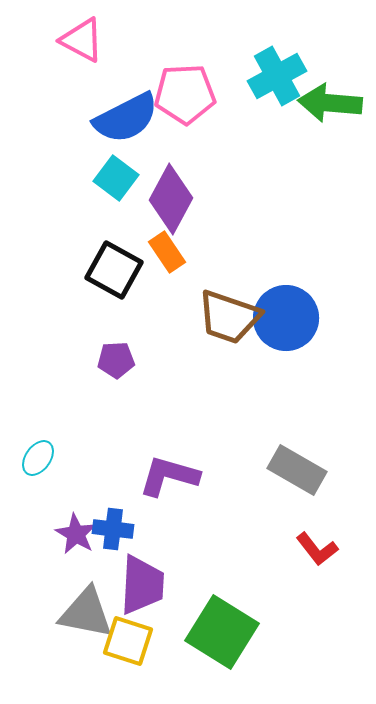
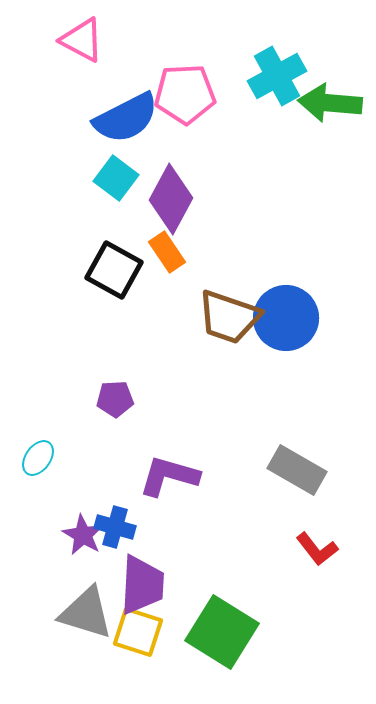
purple pentagon: moved 1 px left, 39 px down
blue cross: moved 2 px right, 2 px up; rotated 9 degrees clockwise
purple star: moved 7 px right, 1 px down
gray triangle: rotated 6 degrees clockwise
yellow square: moved 10 px right, 9 px up
